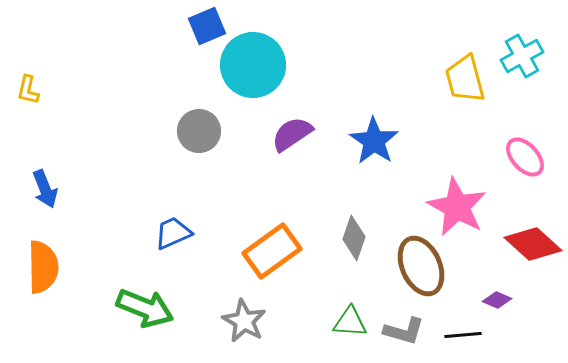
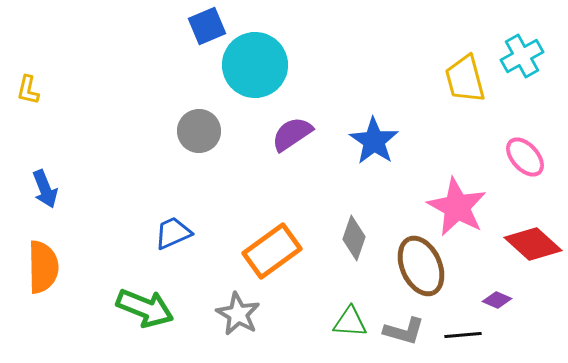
cyan circle: moved 2 px right
gray star: moved 6 px left, 7 px up
